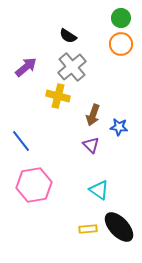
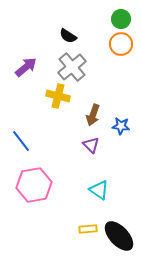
green circle: moved 1 px down
blue star: moved 2 px right, 1 px up
black ellipse: moved 9 px down
